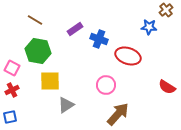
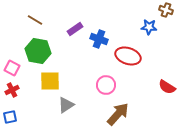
brown cross: rotated 32 degrees counterclockwise
